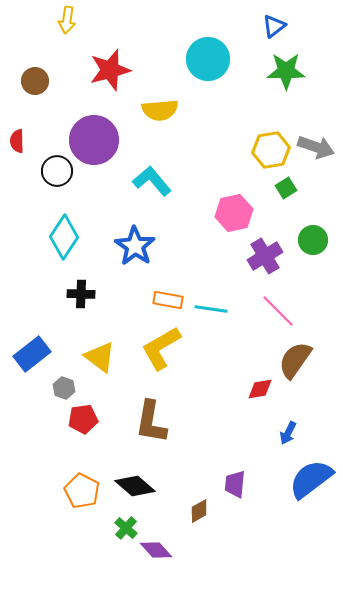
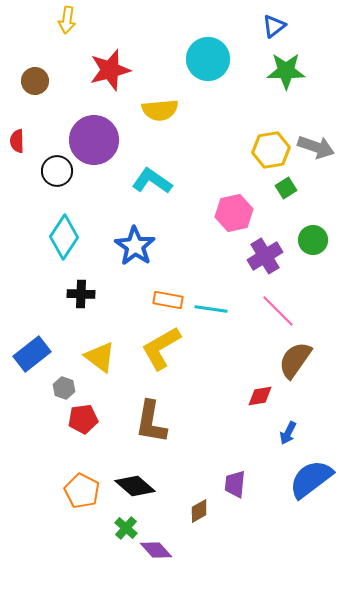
cyan L-shape: rotated 15 degrees counterclockwise
red diamond: moved 7 px down
